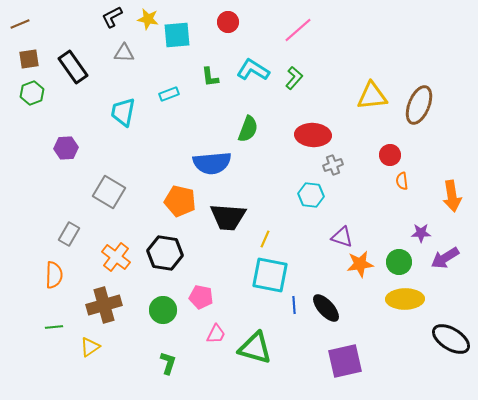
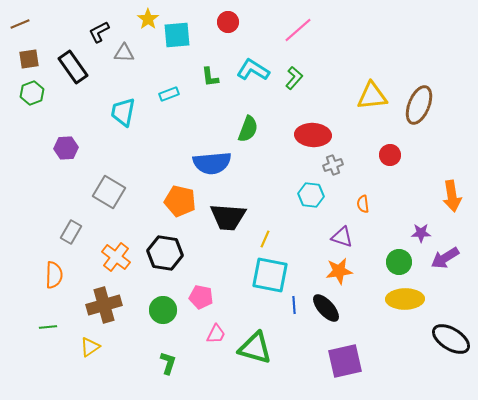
black L-shape at (112, 17): moved 13 px left, 15 px down
yellow star at (148, 19): rotated 25 degrees clockwise
orange semicircle at (402, 181): moved 39 px left, 23 px down
gray rectangle at (69, 234): moved 2 px right, 2 px up
orange star at (360, 264): moved 21 px left, 7 px down
green line at (54, 327): moved 6 px left
